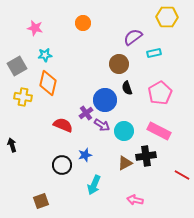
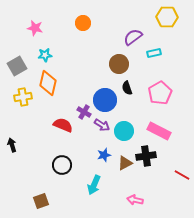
yellow cross: rotated 18 degrees counterclockwise
purple cross: moved 2 px left, 1 px up; rotated 24 degrees counterclockwise
blue star: moved 19 px right
